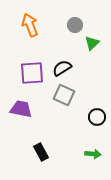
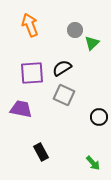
gray circle: moved 5 px down
black circle: moved 2 px right
green arrow: moved 9 px down; rotated 42 degrees clockwise
